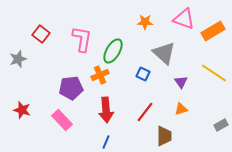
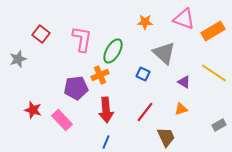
purple triangle: moved 3 px right; rotated 24 degrees counterclockwise
purple pentagon: moved 5 px right
red star: moved 11 px right
gray rectangle: moved 2 px left
brown trapezoid: moved 2 px right, 1 px down; rotated 25 degrees counterclockwise
